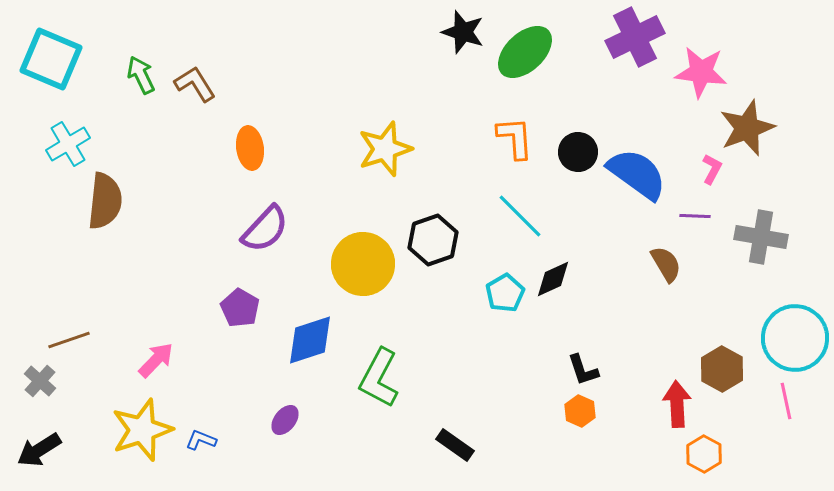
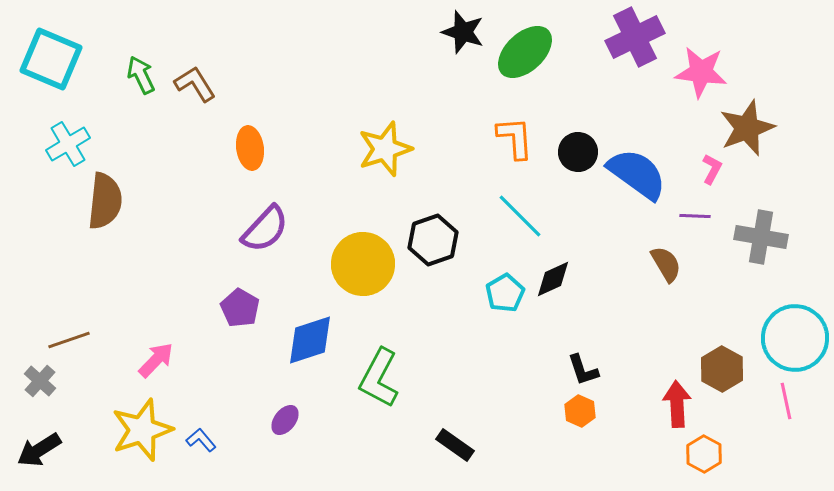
blue L-shape at (201, 440): rotated 28 degrees clockwise
